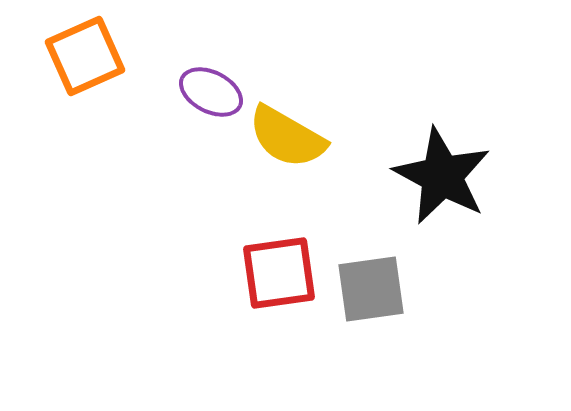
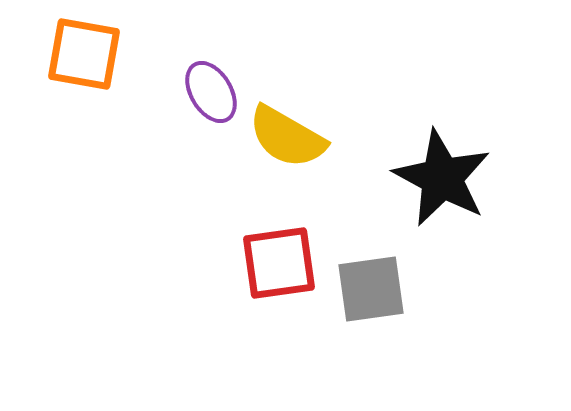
orange square: moved 1 px left, 2 px up; rotated 34 degrees clockwise
purple ellipse: rotated 32 degrees clockwise
black star: moved 2 px down
red square: moved 10 px up
